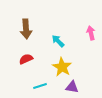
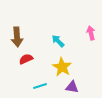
brown arrow: moved 9 px left, 8 px down
